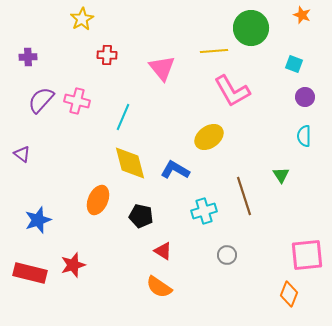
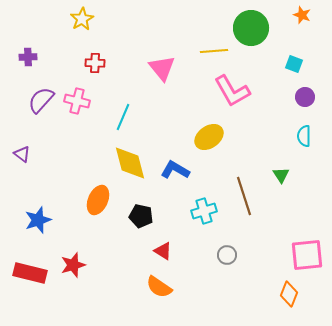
red cross: moved 12 px left, 8 px down
